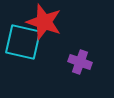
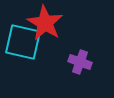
red star: moved 1 px right, 1 px down; rotated 12 degrees clockwise
